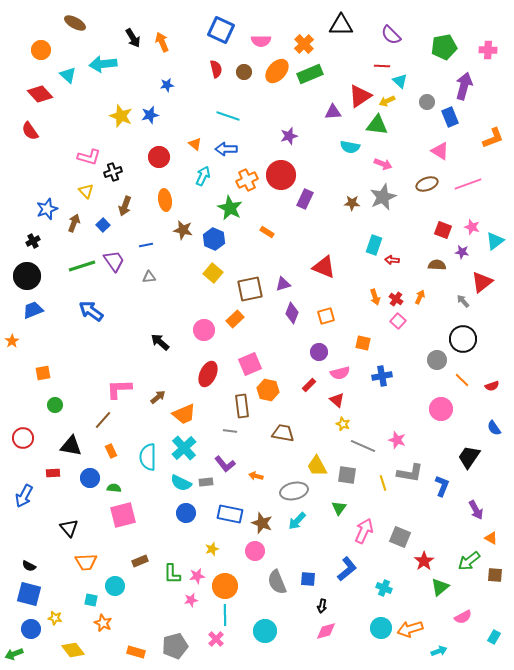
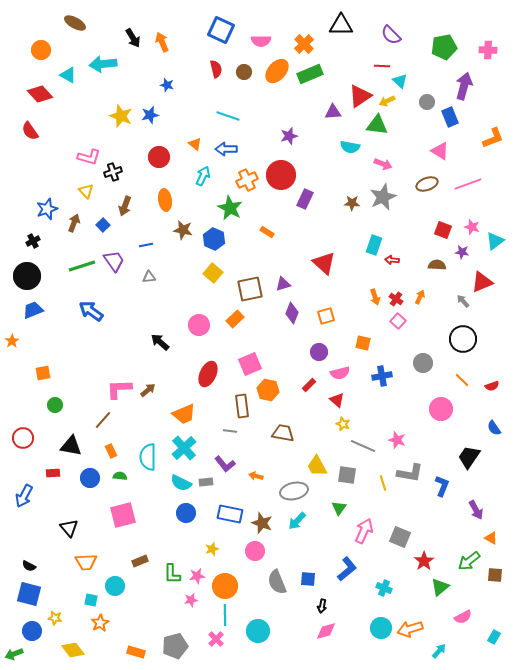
cyan triangle at (68, 75): rotated 12 degrees counterclockwise
blue star at (167, 85): rotated 24 degrees clockwise
red triangle at (324, 267): moved 4 px up; rotated 20 degrees clockwise
red triangle at (482, 282): rotated 15 degrees clockwise
pink circle at (204, 330): moved 5 px left, 5 px up
gray circle at (437, 360): moved 14 px left, 3 px down
brown arrow at (158, 397): moved 10 px left, 7 px up
green semicircle at (114, 488): moved 6 px right, 12 px up
orange star at (103, 623): moved 3 px left; rotated 18 degrees clockwise
blue circle at (31, 629): moved 1 px right, 2 px down
cyan circle at (265, 631): moved 7 px left
cyan arrow at (439, 651): rotated 28 degrees counterclockwise
